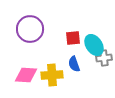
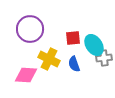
yellow cross: moved 3 px left, 16 px up; rotated 30 degrees clockwise
